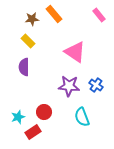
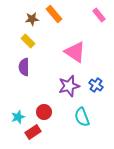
purple star: rotated 20 degrees counterclockwise
